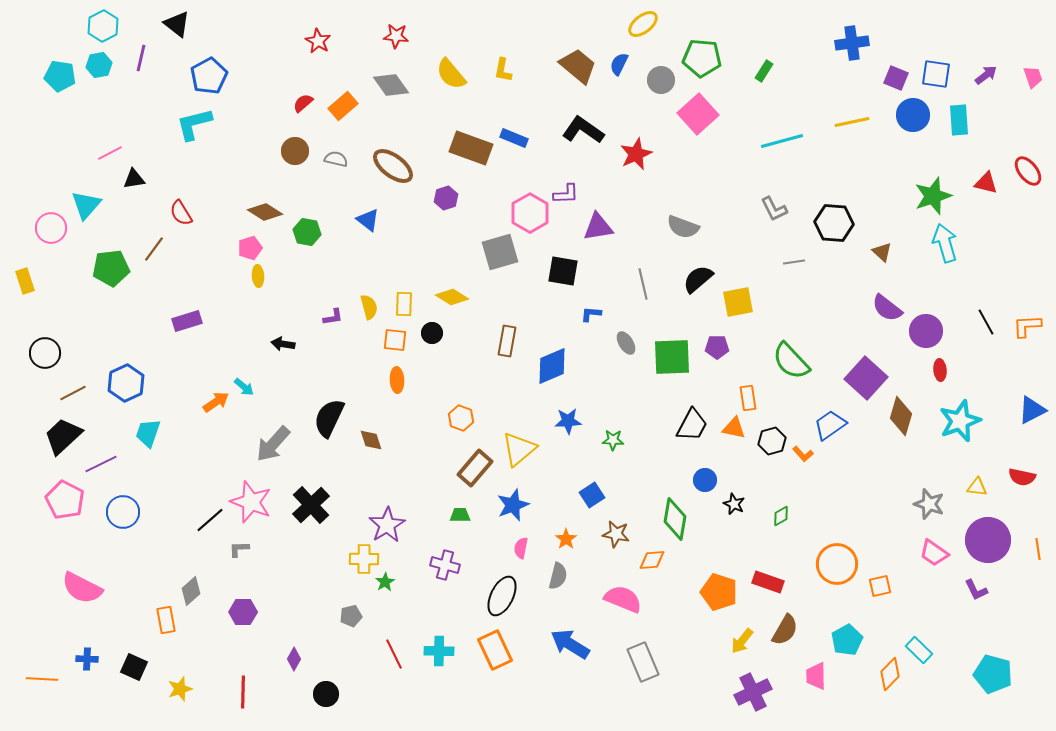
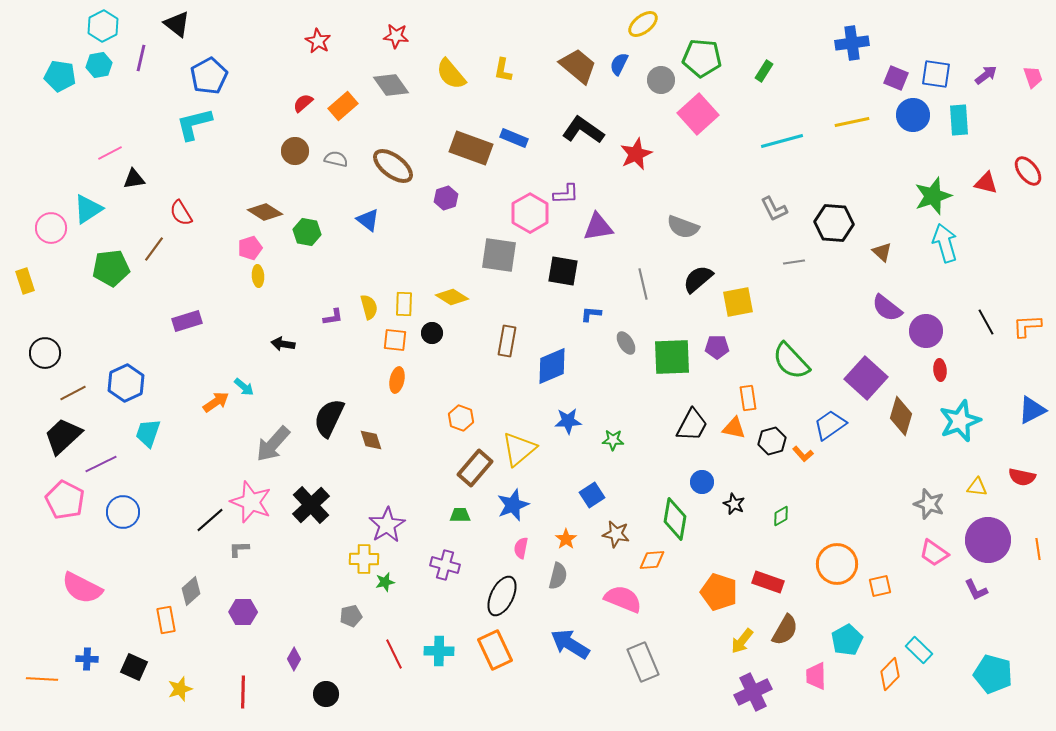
cyan triangle at (86, 205): moved 2 px right, 4 px down; rotated 16 degrees clockwise
gray square at (500, 252): moved 1 px left, 3 px down; rotated 24 degrees clockwise
orange ellipse at (397, 380): rotated 15 degrees clockwise
blue circle at (705, 480): moved 3 px left, 2 px down
green star at (385, 582): rotated 18 degrees clockwise
